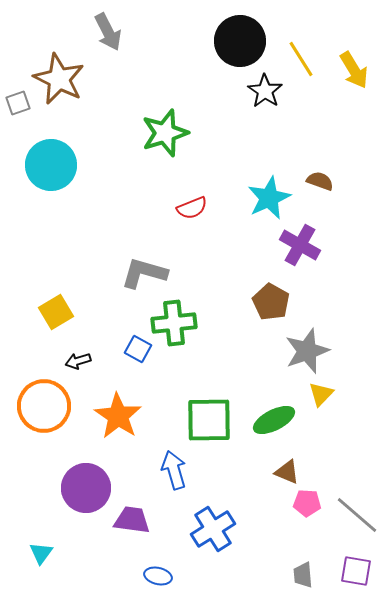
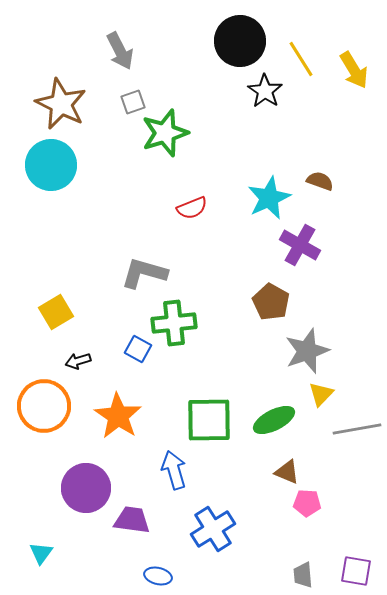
gray arrow: moved 12 px right, 19 px down
brown star: moved 2 px right, 25 px down
gray square: moved 115 px right, 1 px up
gray line: moved 86 px up; rotated 51 degrees counterclockwise
